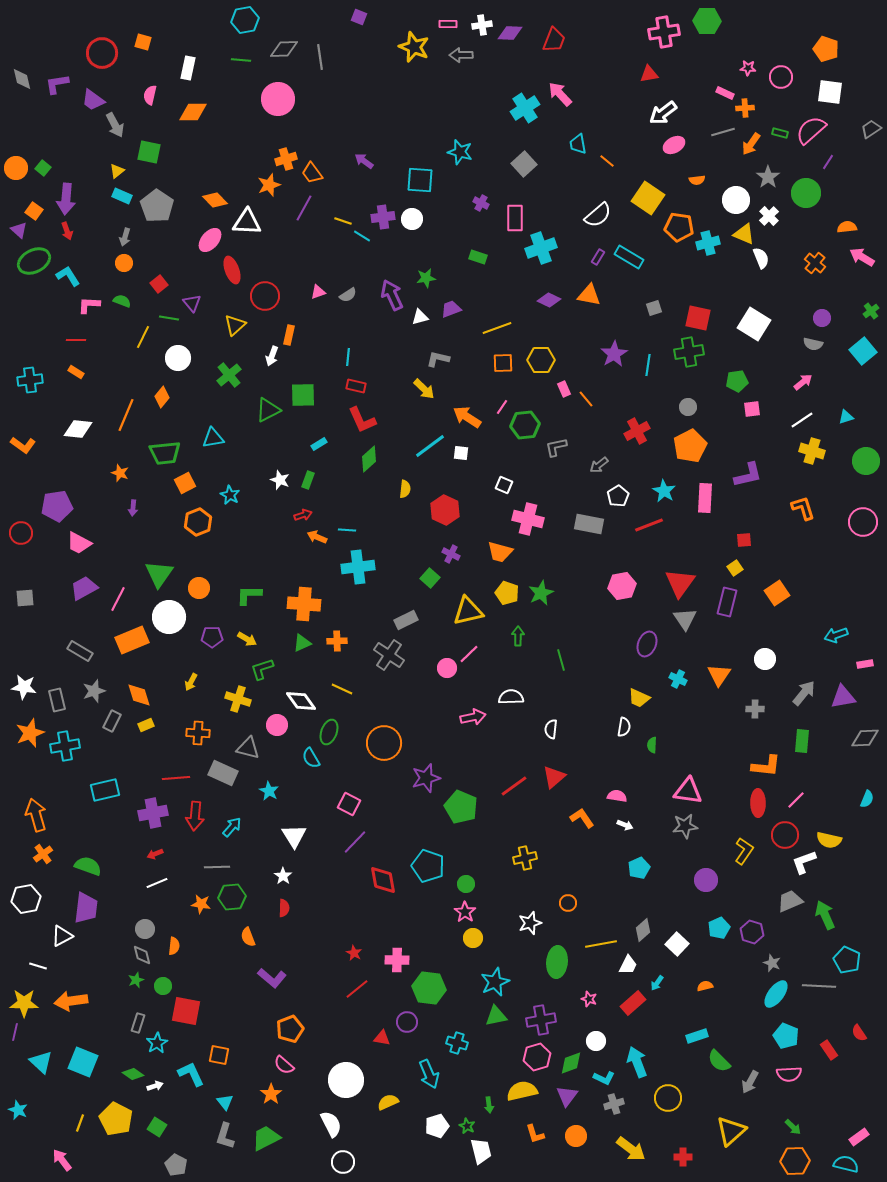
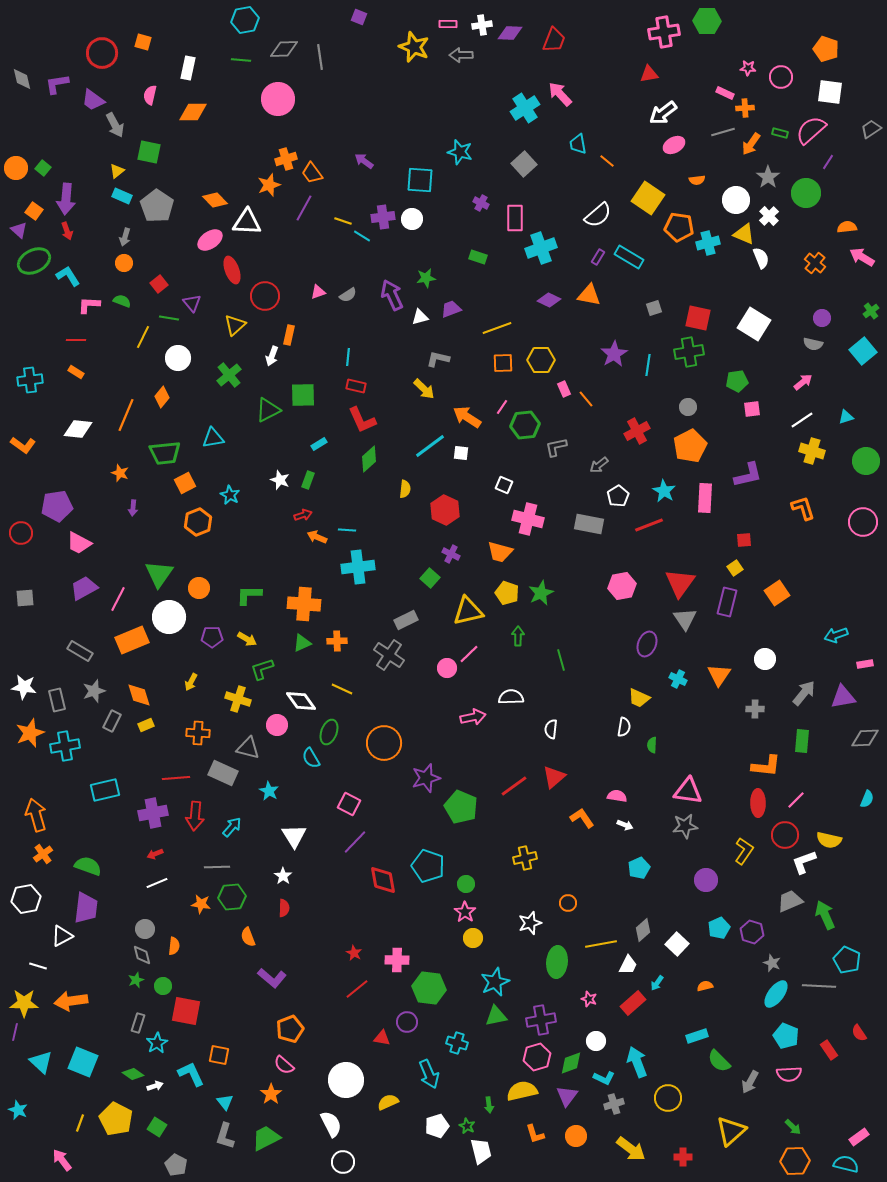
pink ellipse at (210, 240): rotated 15 degrees clockwise
